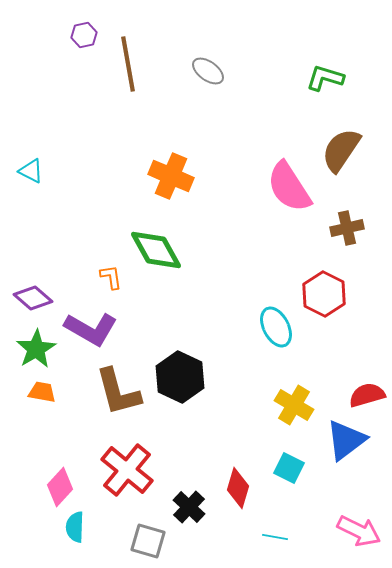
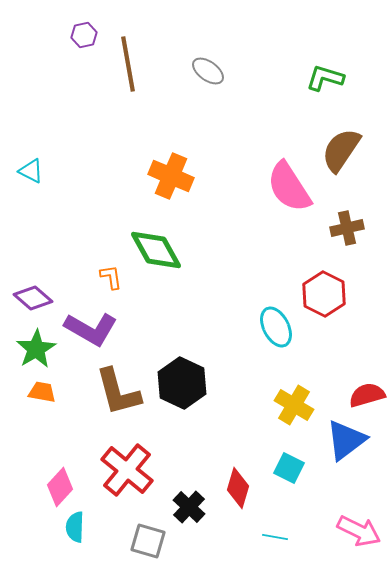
black hexagon: moved 2 px right, 6 px down
